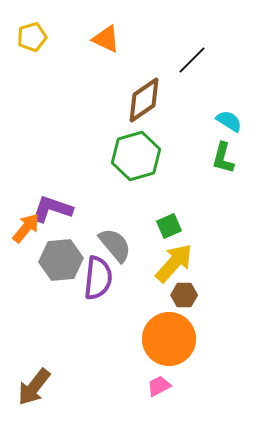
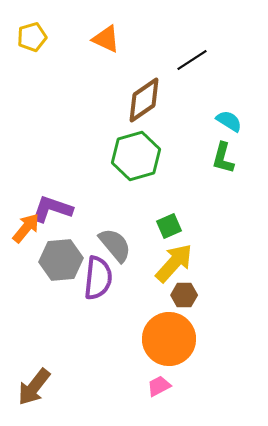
black line: rotated 12 degrees clockwise
